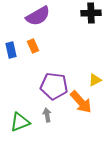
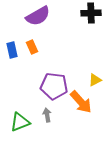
orange rectangle: moved 1 px left, 1 px down
blue rectangle: moved 1 px right
